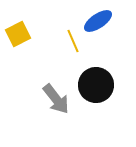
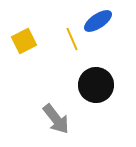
yellow square: moved 6 px right, 7 px down
yellow line: moved 1 px left, 2 px up
gray arrow: moved 20 px down
